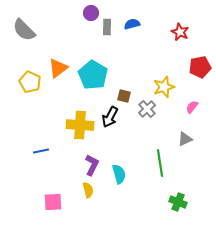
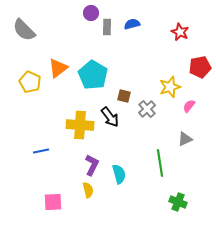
yellow star: moved 6 px right
pink semicircle: moved 3 px left, 1 px up
black arrow: rotated 65 degrees counterclockwise
